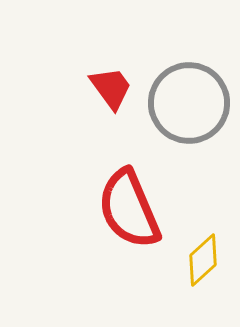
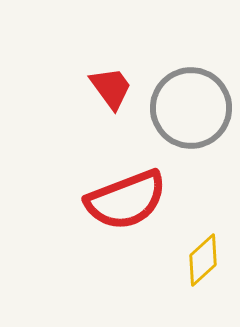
gray circle: moved 2 px right, 5 px down
red semicircle: moved 3 px left, 9 px up; rotated 88 degrees counterclockwise
